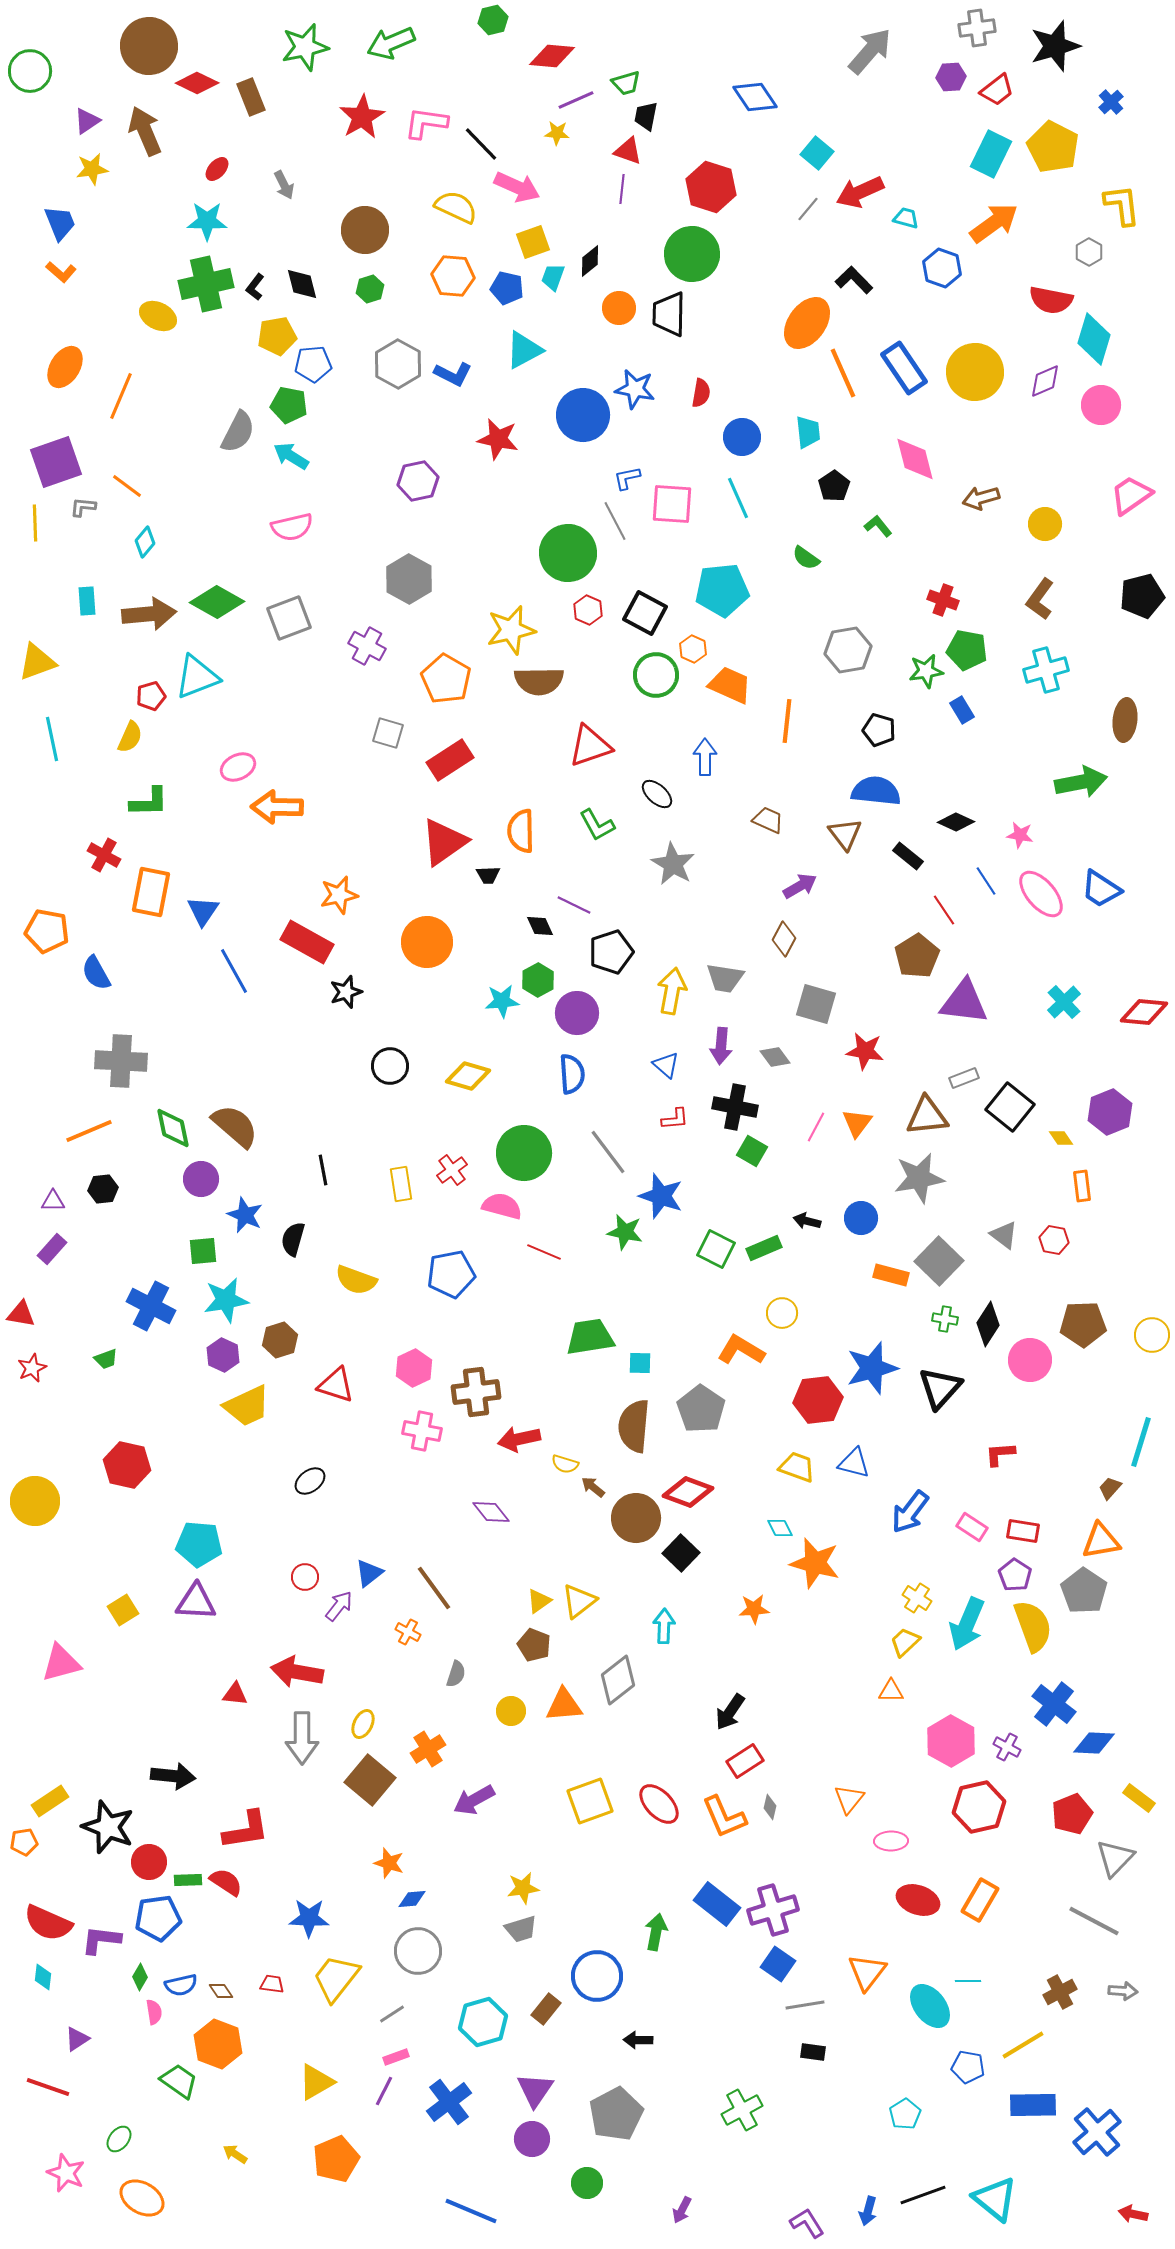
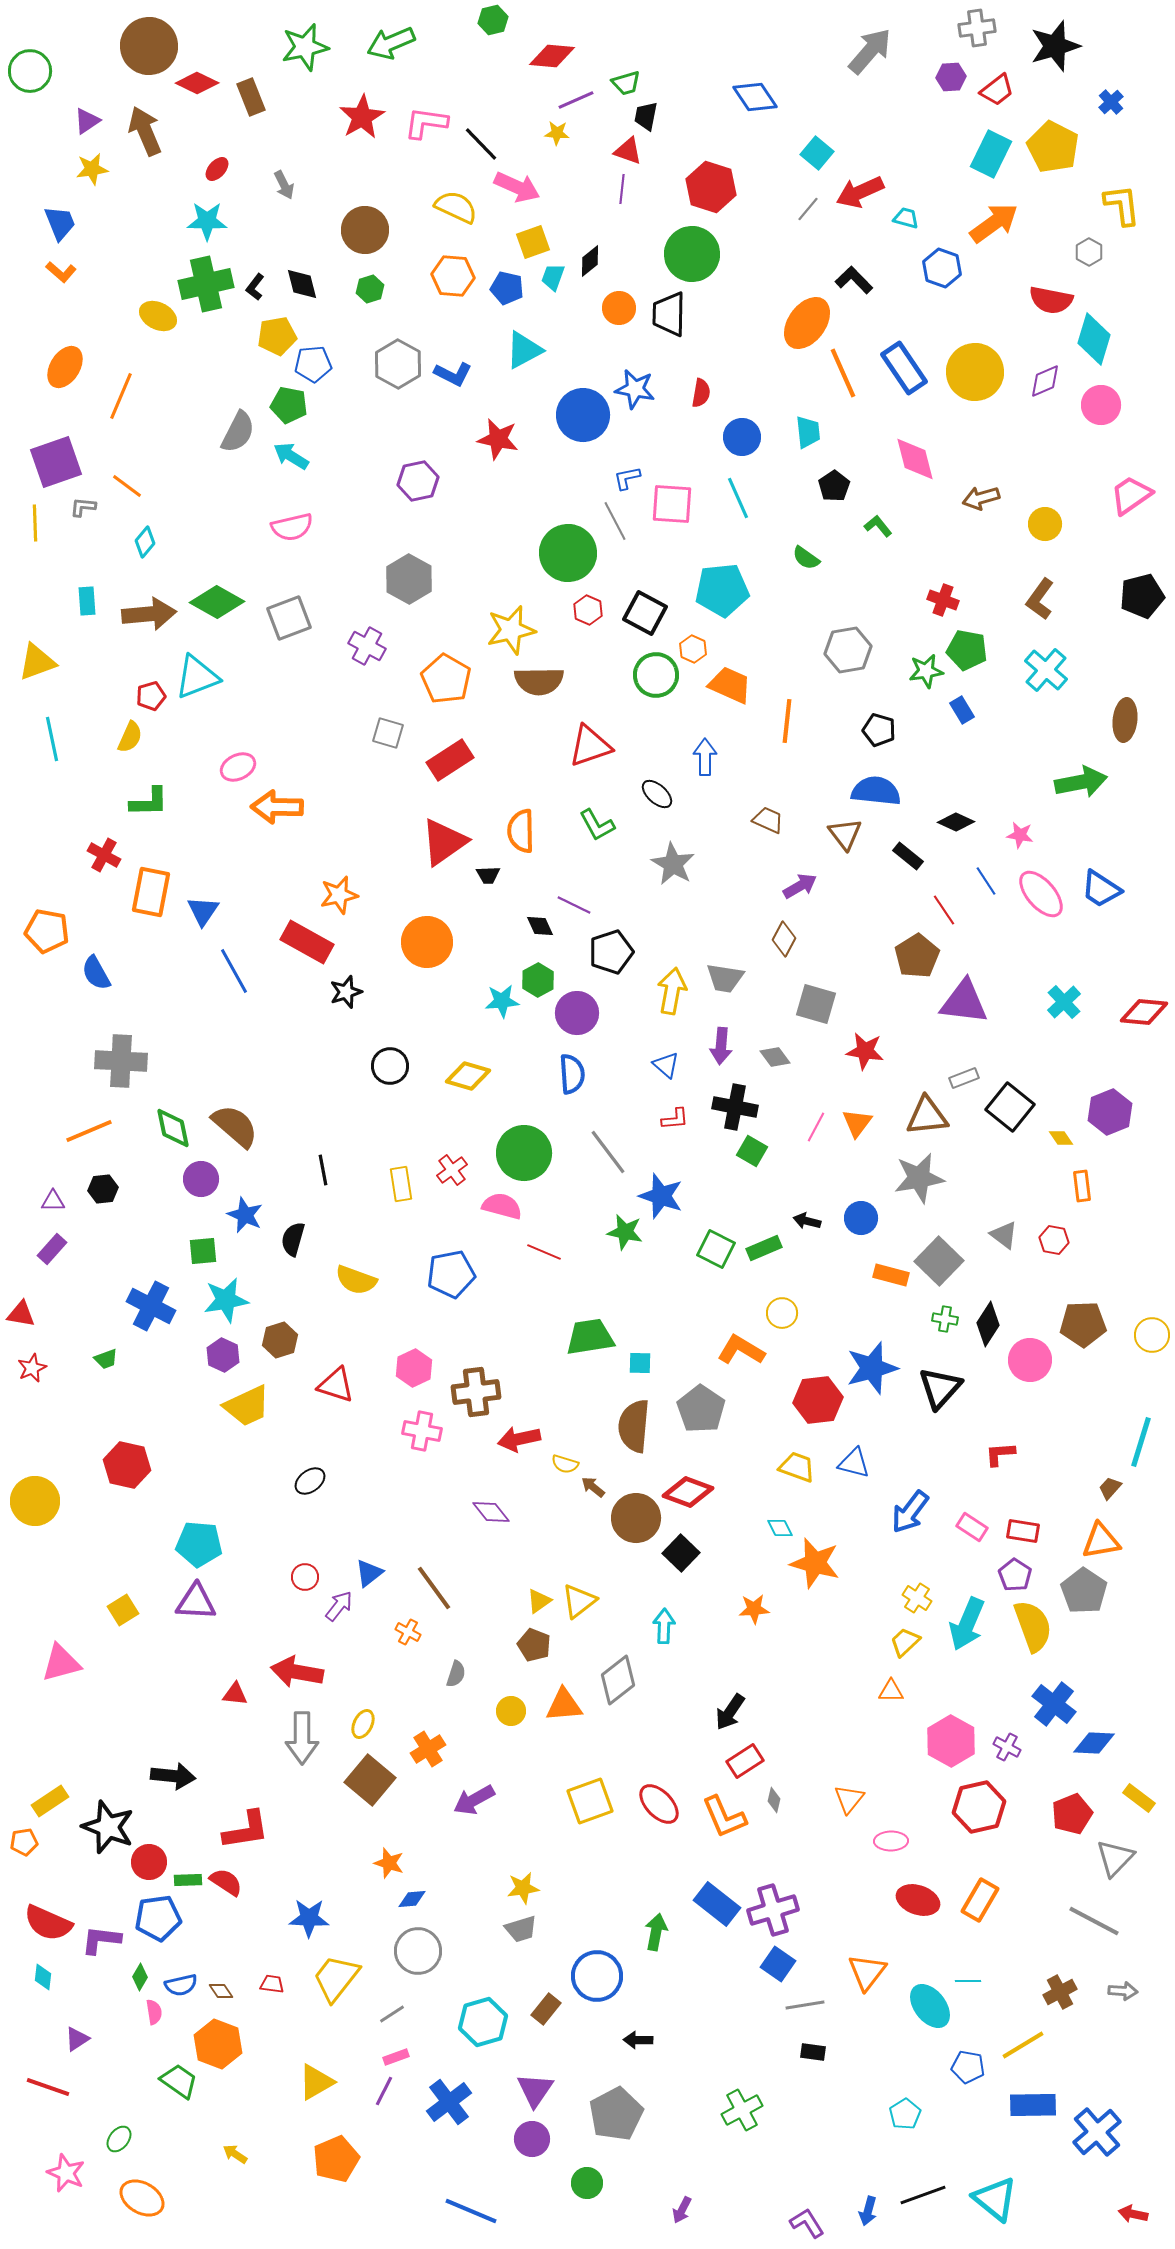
cyan cross at (1046, 670): rotated 33 degrees counterclockwise
gray diamond at (770, 1807): moved 4 px right, 7 px up
